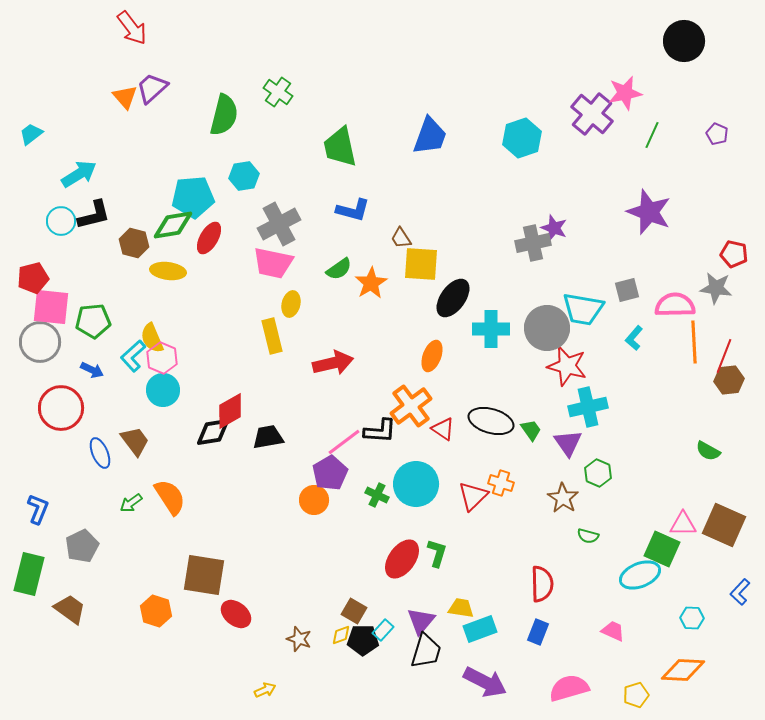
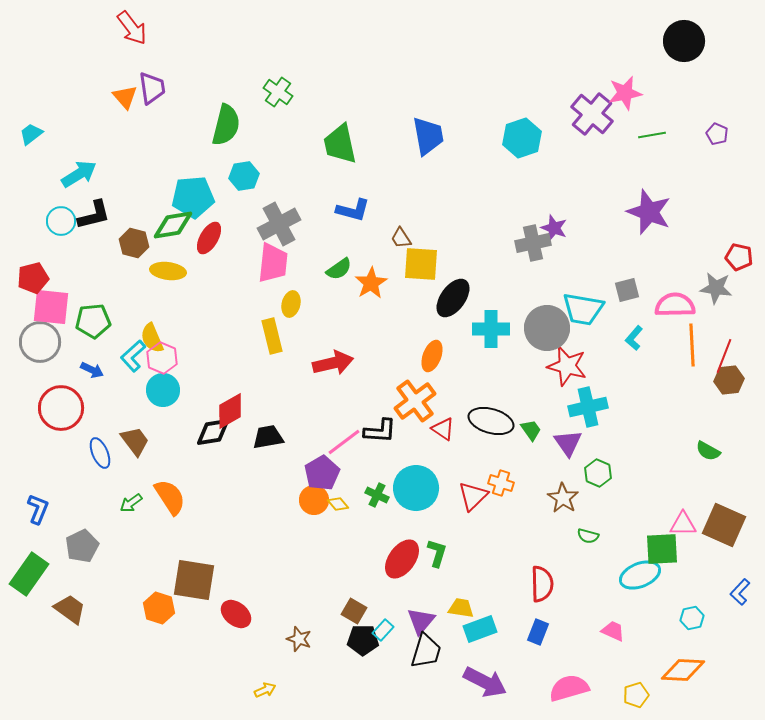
purple trapezoid at (152, 88): rotated 124 degrees clockwise
green semicircle at (224, 115): moved 2 px right, 10 px down
green line at (652, 135): rotated 56 degrees clockwise
blue trapezoid at (430, 136): moved 2 px left; rotated 30 degrees counterclockwise
green trapezoid at (340, 147): moved 3 px up
red pentagon at (734, 254): moved 5 px right, 3 px down
pink trapezoid at (273, 263): rotated 96 degrees counterclockwise
orange line at (694, 342): moved 2 px left, 3 px down
orange cross at (411, 406): moved 4 px right, 5 px up
purple pentagon at (330, 473): moved 8 px left
cyan circle at (416, 484): moved 4 px down
green square at (662, 549): rotated 27 degrees counterclockwise
green rectangle at (29, 574): rotated 21 degrees clockwise
brown square at (204, 575): moved 10 px left, 5 px down
orange hexagon at (156, 611): moved 3 px right, 3 px up
cyan hexagon at (692, 618): rotated 15 degrees counterclockwise
yellow diamond at (341, 635): moved 3 px left, 131 px up; rotated 70 degrees clockwise
